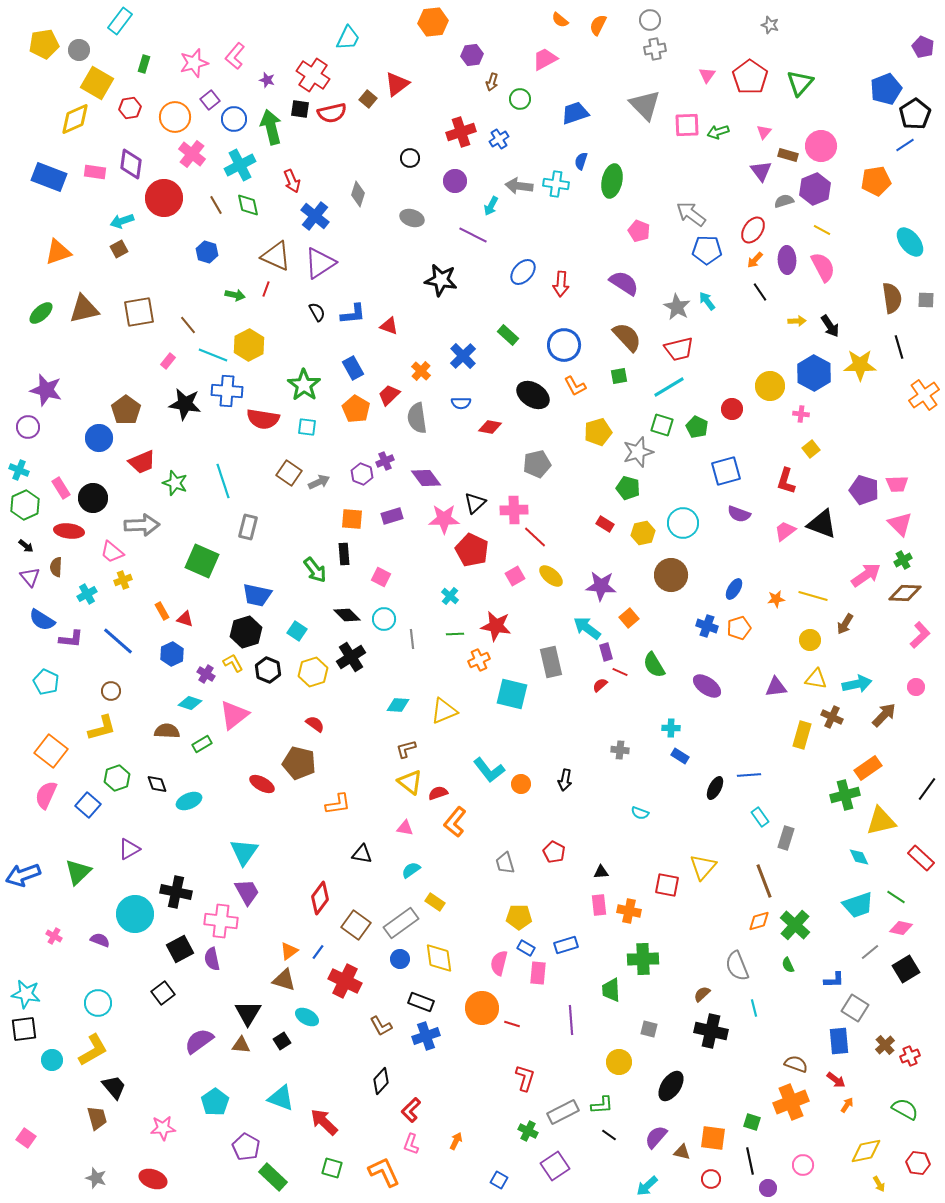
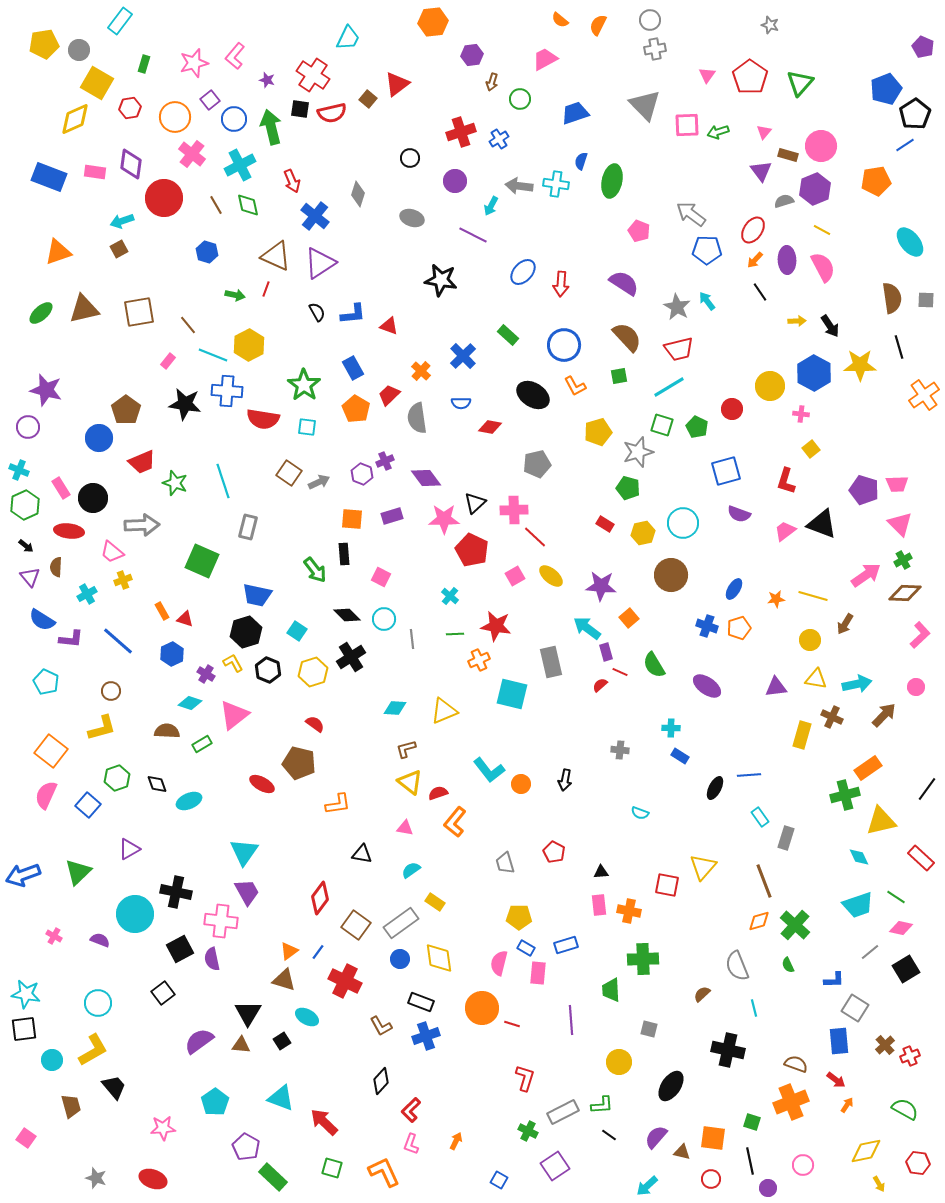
cyan diamond at (398, 705): moved 3 px left, 3 px down
black cross at (711, 1031): moved 17 px right, 19 px down
brown trapezoid at (97, 1118): moved 26 px left, 12 px up
